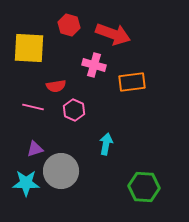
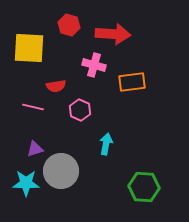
red arrow: rotated 16 degrees counterclockwise
pink hexagon: moved 6 px right
